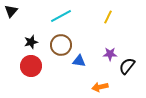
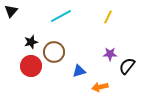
brown circle: moved 7 px left, 7 px down
blue triangle: moved 10 px down; rotated 24 degrees counterclockwise
